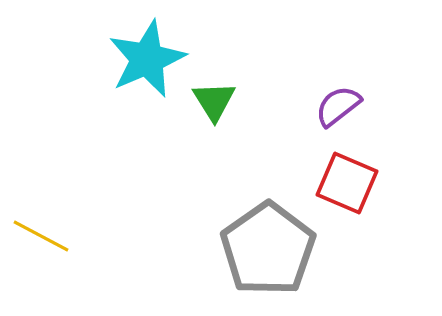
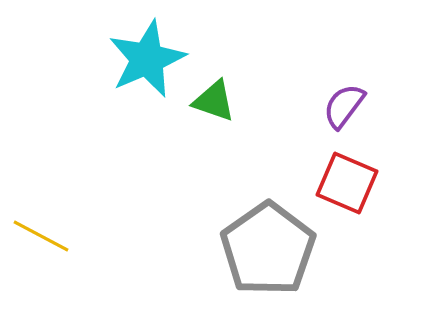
green triangle: rotated 39 degrees counterclockwise
purple semicircle: moved 6 px right; rotated 15 degrees counterclockwise
